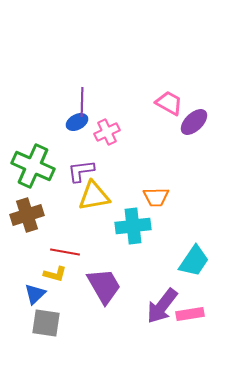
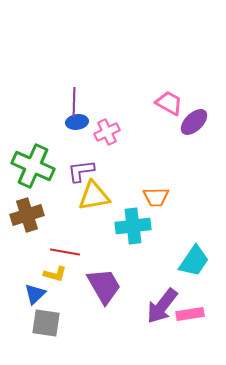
purple line: moved 8 px left
blue ellipse: rotated 20 degrees clockwise
